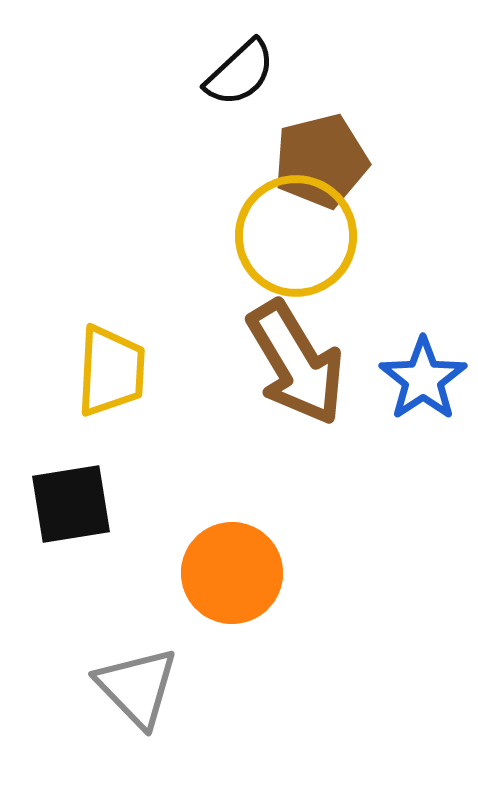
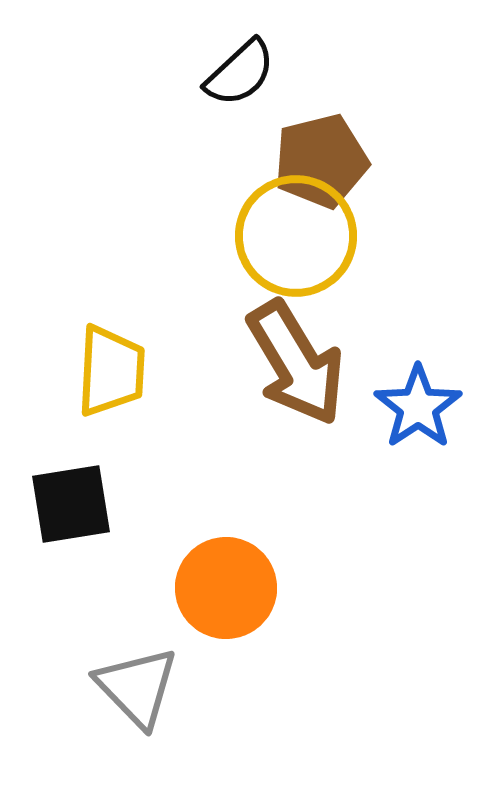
blue star: moved 5 px left, 28 px down
orange circle: moved 6 px left, 15 px down
